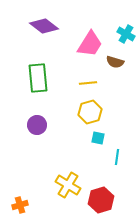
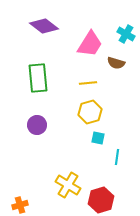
brown semicircle: moved 1 px right, 1 px down
